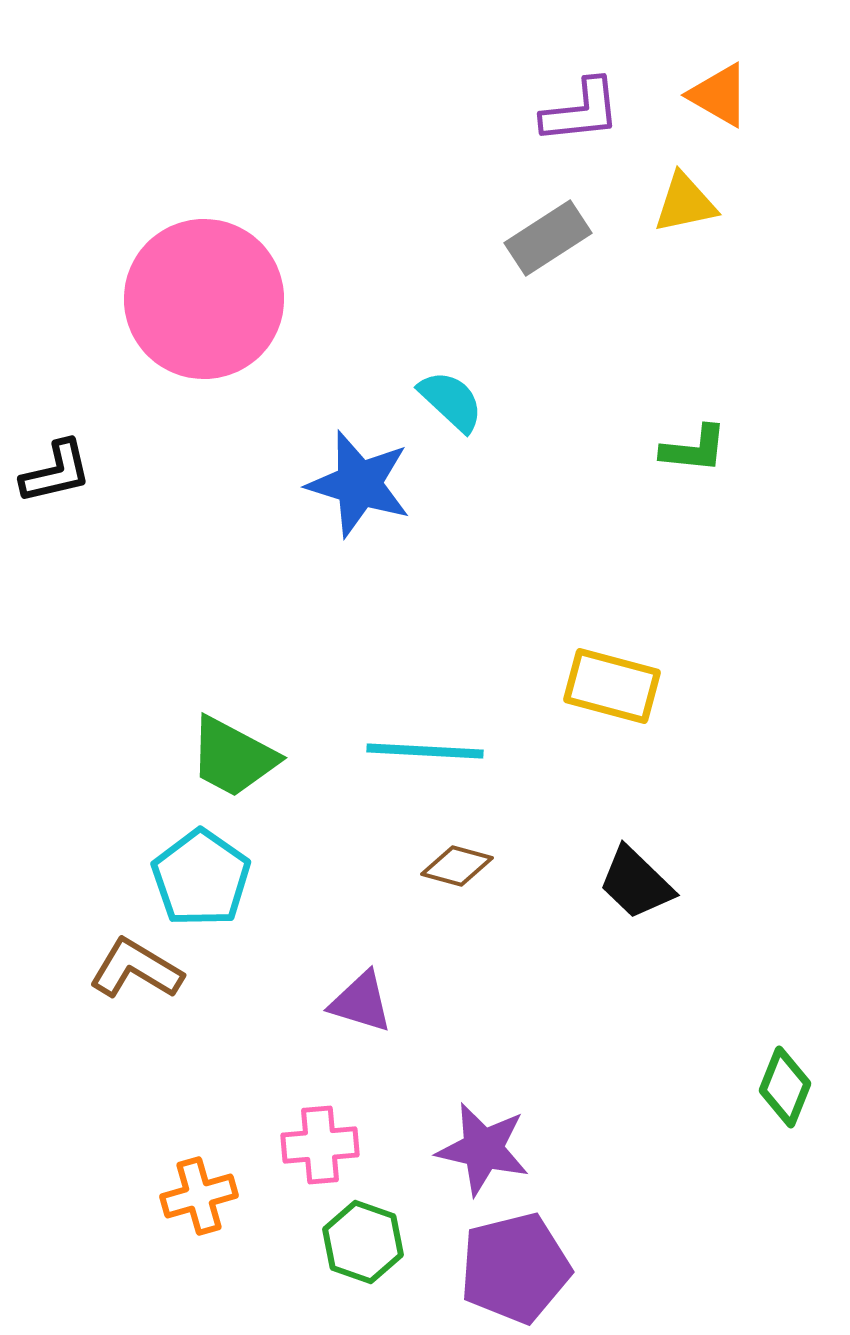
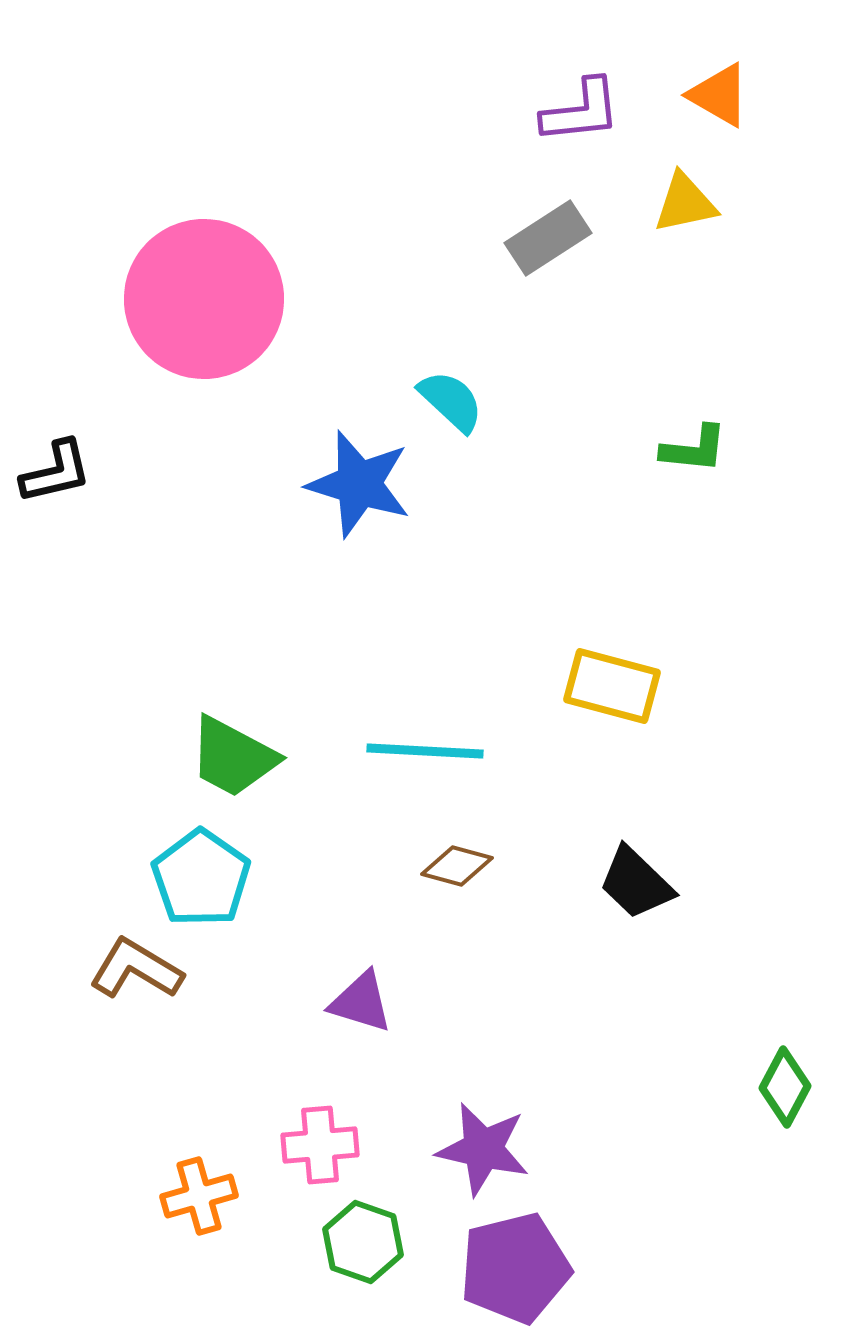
green diamond: rotated 6 degrees clockwise
